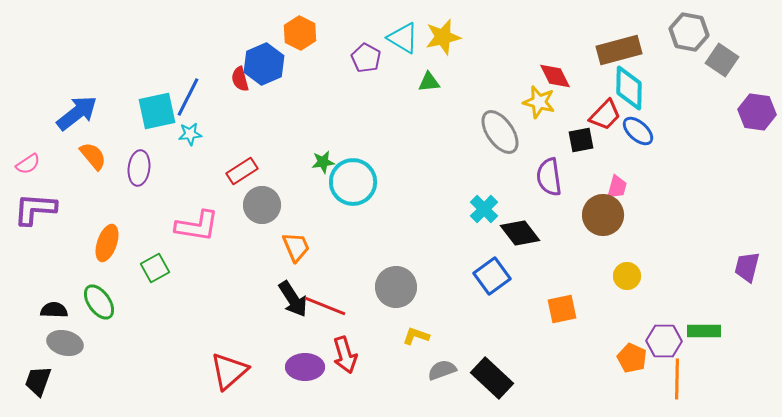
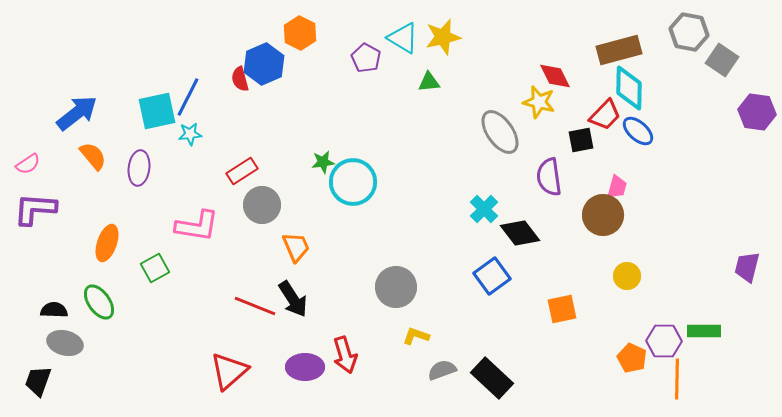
red line at (325, 306): moved 70 px left
